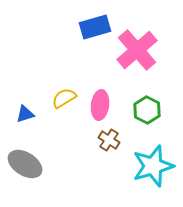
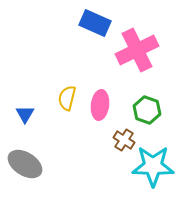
blue rectangle: moved 4 px up; rotated 40 degrees clockwise
pink cross: rotated 15 degrees clockwise
yellow semicircle: moved 3 px right; rotated 45 degrees counterclockwise
green hexagon: rotated 8 degrees counterclockwise
blue triangle: rotated 42 degrees counterclockwise
brown cross: moved 15 px right
cyan star: rotated 18 degrees clockwise
